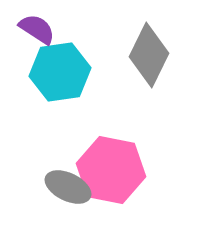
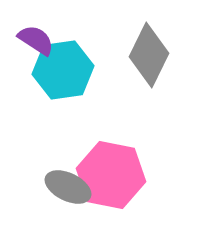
purple semicircle: moved 1 px left, 11 px down
cyan hexagon: moved 3 px right, 2 px up
pink hexagon: moved 5 px down
